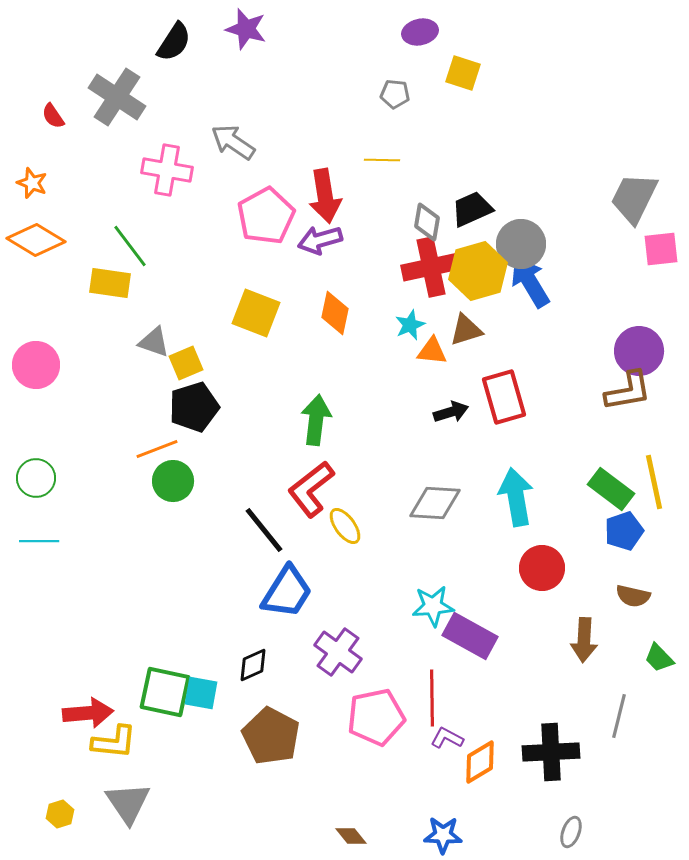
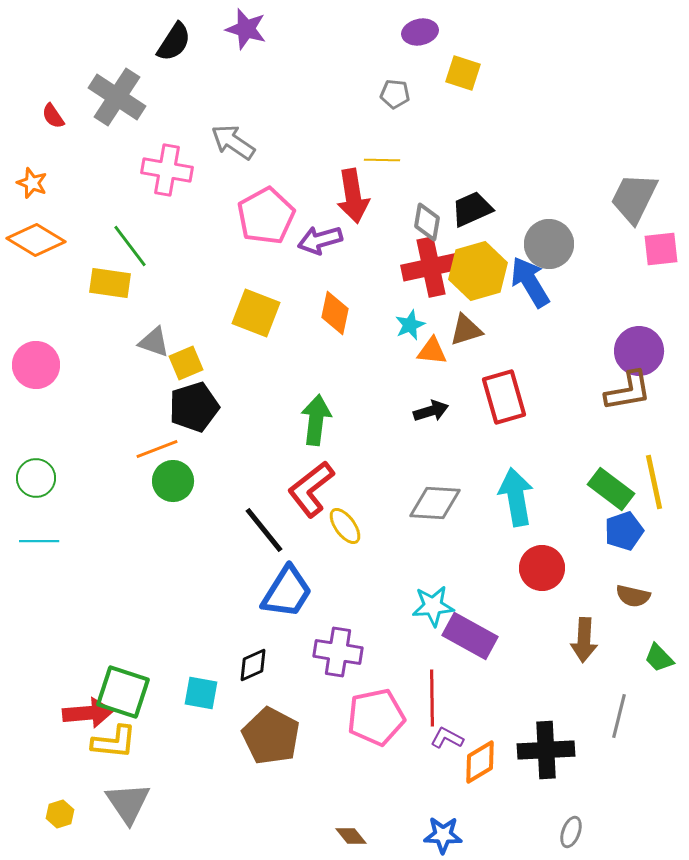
red arrow at (325, 196): moved 28 px right
gray circle at (521, 244): moved 28 px right
black arrow at (451, 412): moved 20 px left, 1 px up
purple cross at (338, 652): rotated 27 degrees counterclockwise
green square at (165, 692): moved 42 px left; rotated 6 degrees clockwise
black cross at (551, 752): moved 5 px left, 2 px up
